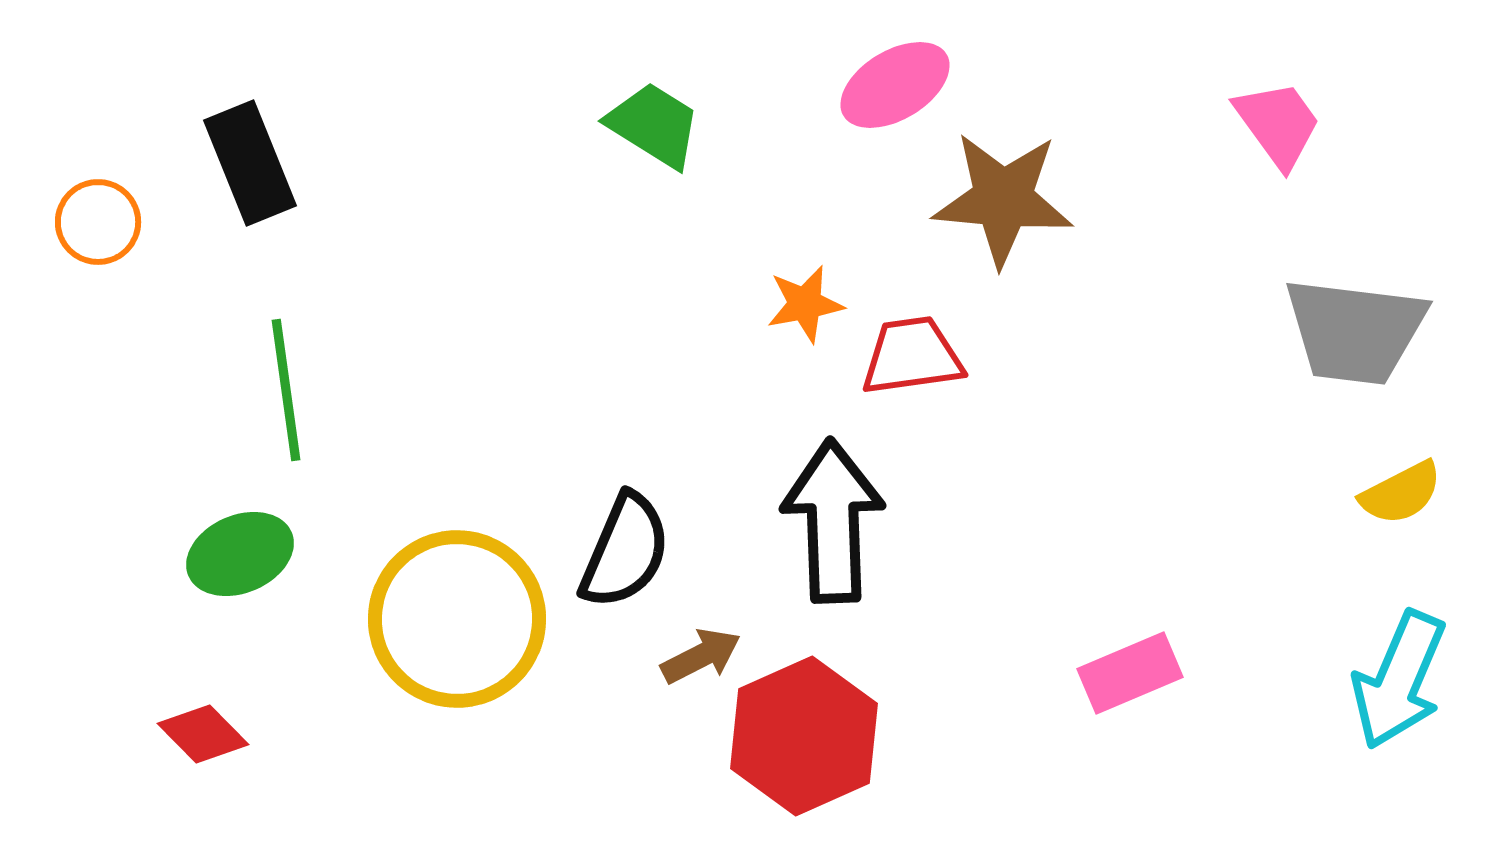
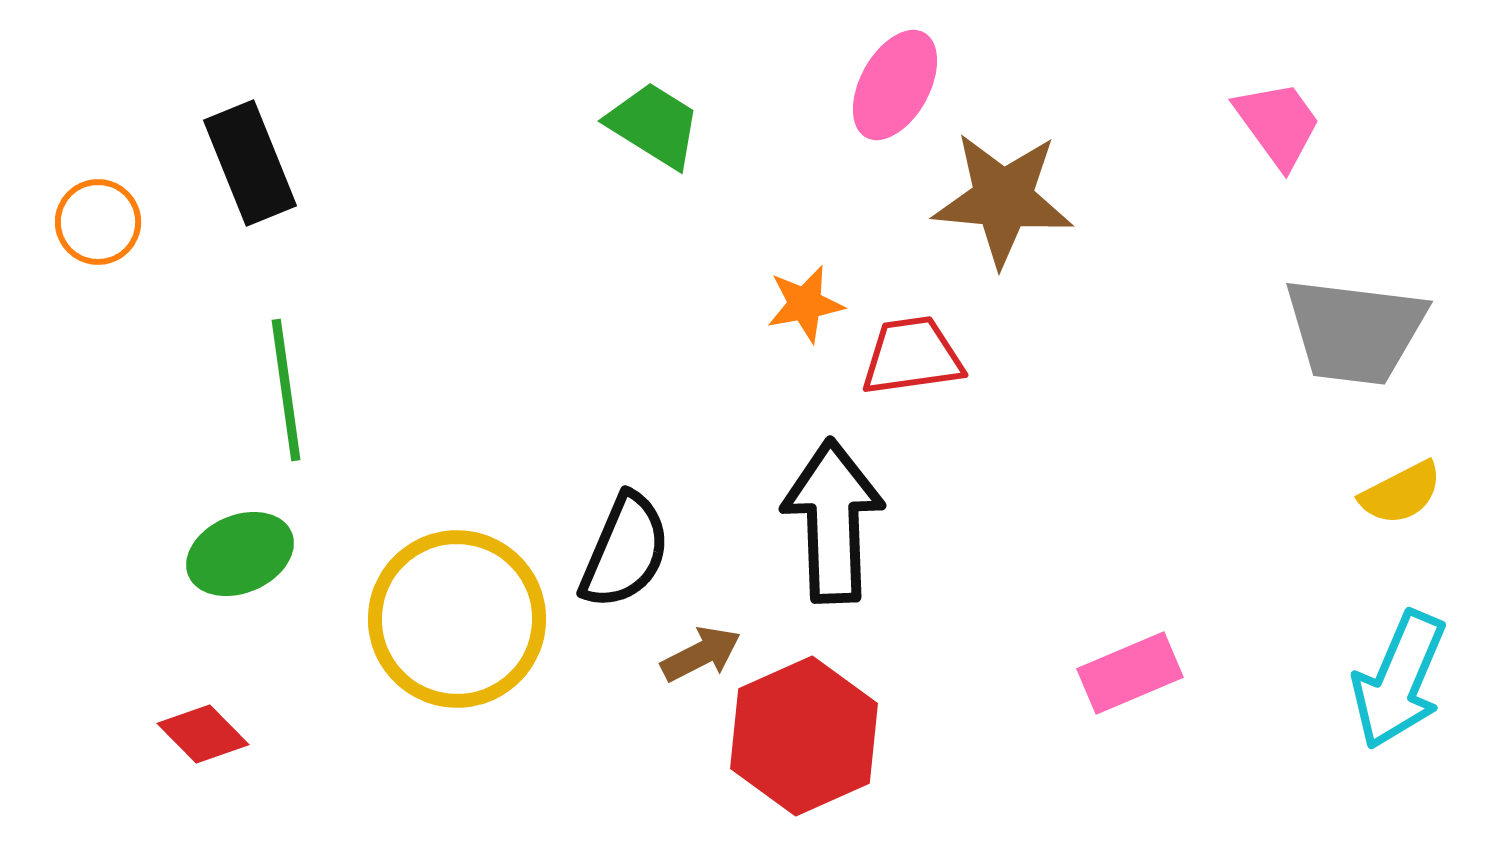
pink ellipse: rotated 30 degrees counterclockwise
brown arrow: moved 2 px up
